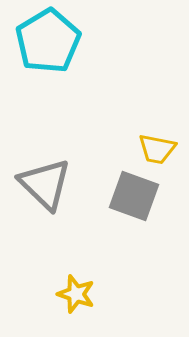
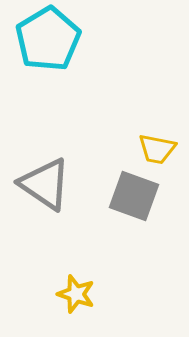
cyan pentagon: moved 2 px up
gray triangle: rotated 10 degrees counterclockwise
